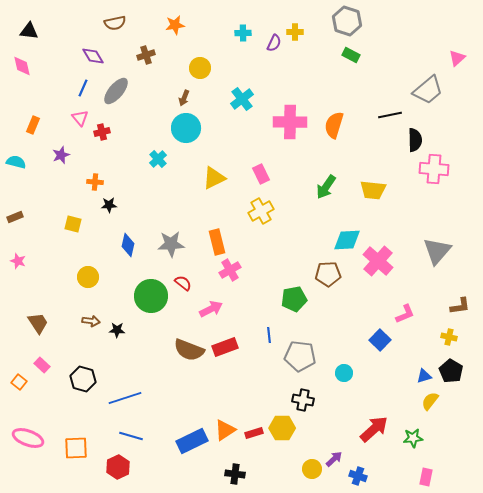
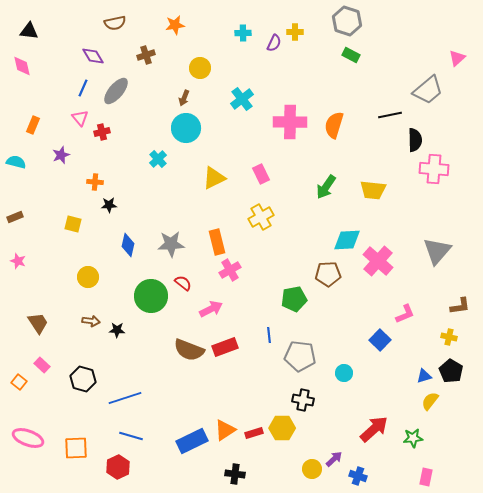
yellow cross at (261, 211): moved 6 px down
